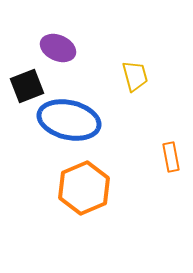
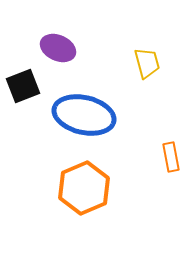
yellow trapezoid: moved 12 px right, 13 px up
black square: moved 4 px left
blue ellipse: moved 15 px right, 5 px up
